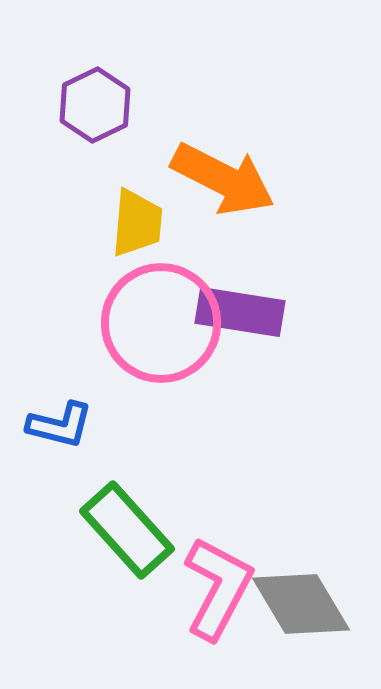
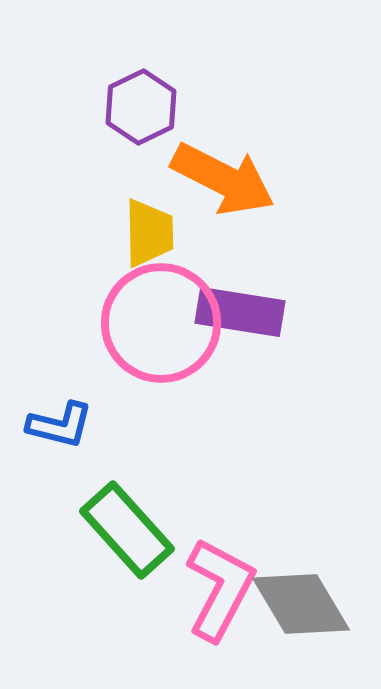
purple hexagon: moved 46 px right, 2 px down
yellow trapezoid: moved 12 px right, 10 px down; rotated 6 degrees counterclockwise
pink L-shape: moved 2 px right, 1 px down
